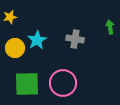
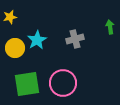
gray cross: rotated 24 degrees counterclockwise
green square: rotated 8 degrees counterclockwise
